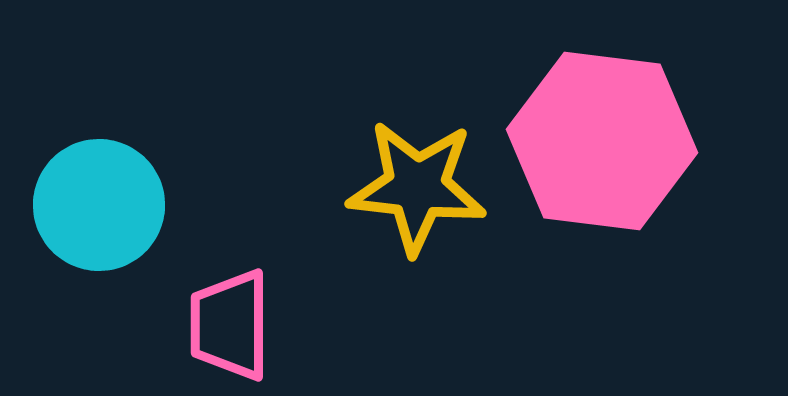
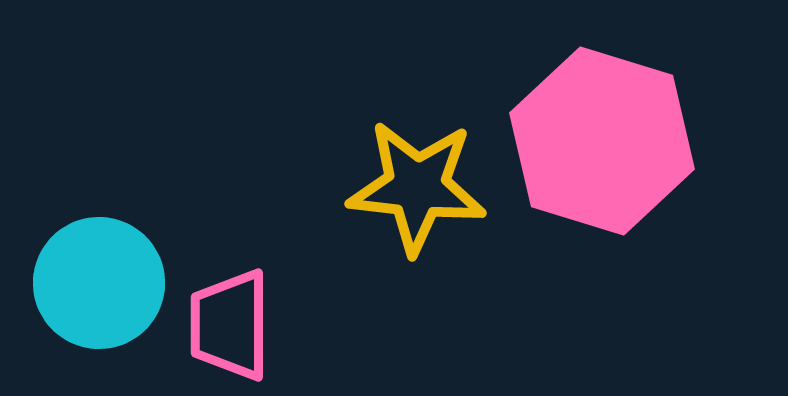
pink hexagon: rotated 10 degrees clockwise
cyan circle: moved 78 px down
